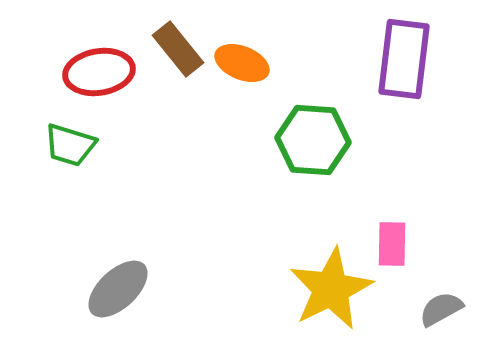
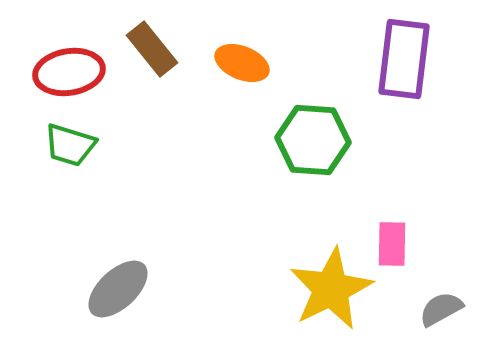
brown rectangle: moved 26 px left
red ellipse: moved 30 px left
